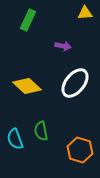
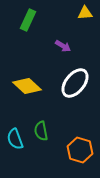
purple arrow: rotated 21 degrees clockwise
